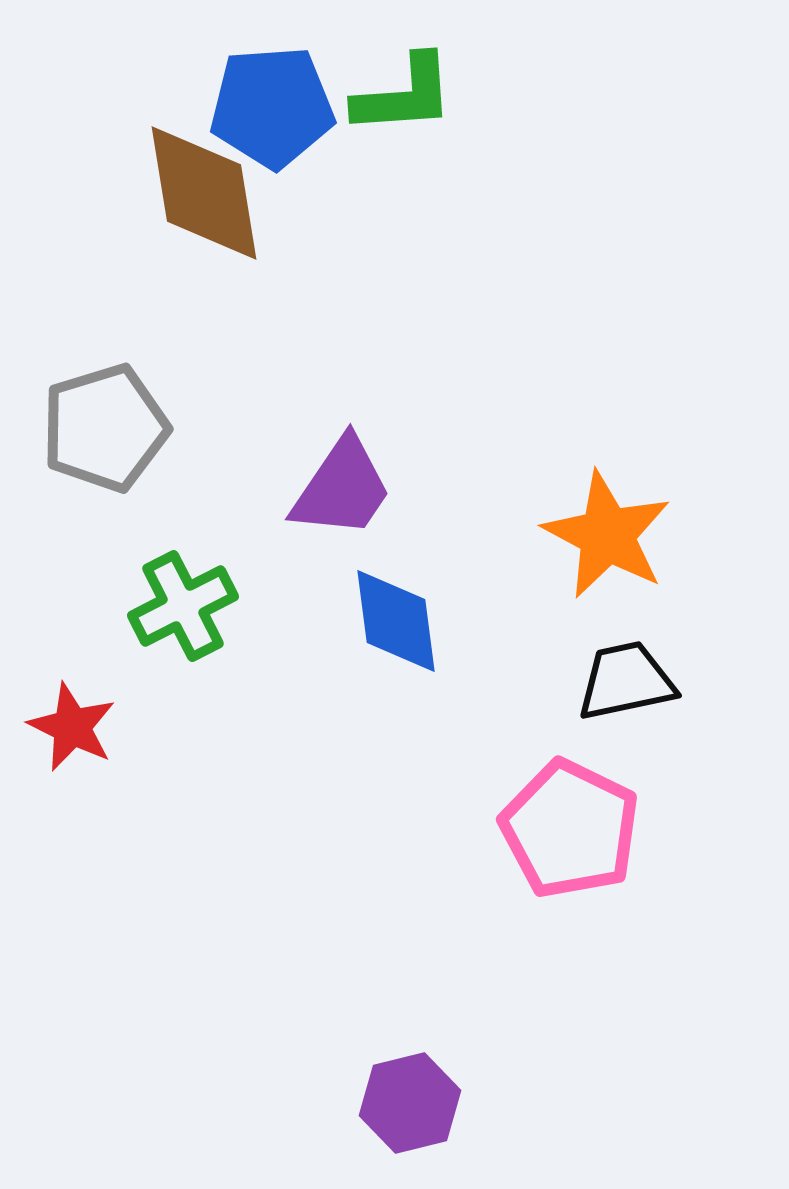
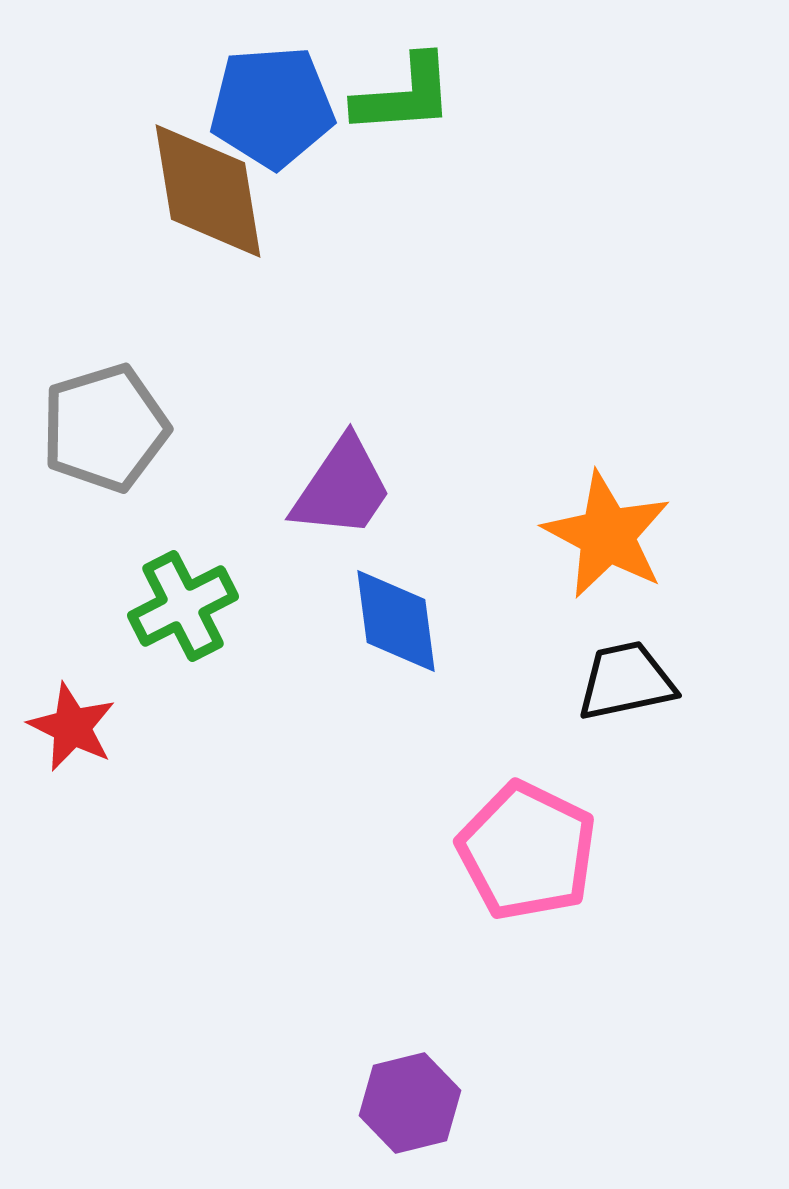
brown diamond: moved 4 px right, 2 px up
pink pentagon: moved 43 px left, 22 px down
